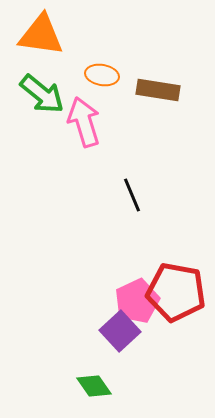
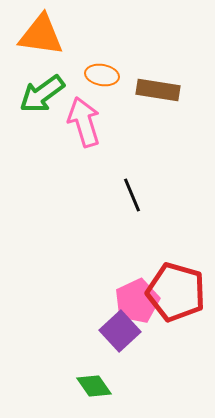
green arrow: rotated 105 degrees clockwise
red pentagon: rotated 6 degrees clockwise
